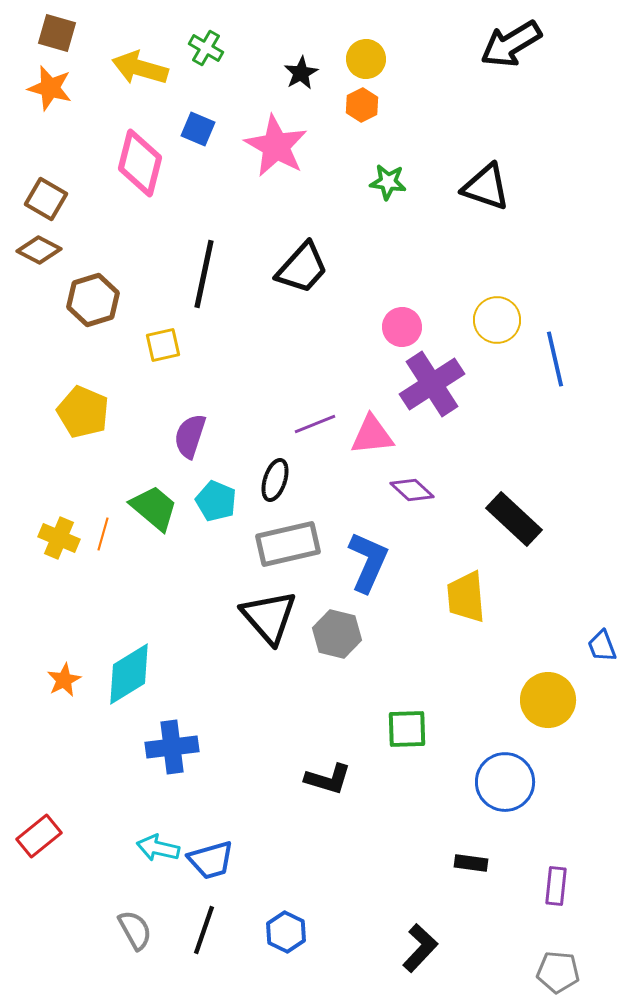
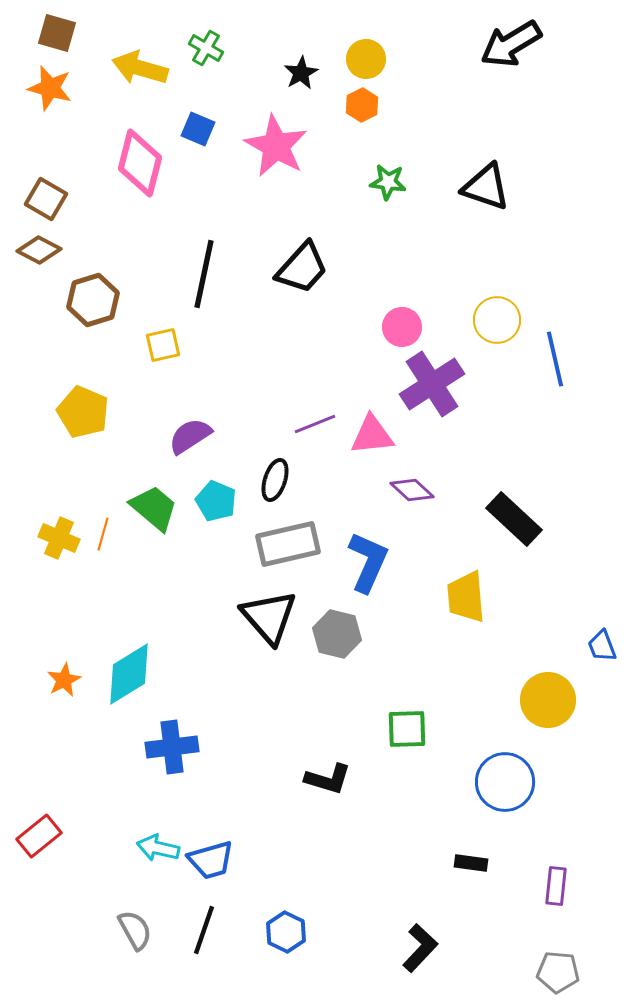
purple semicircle at (190, 436): rotated 39 degrees clockwise
